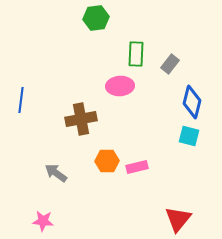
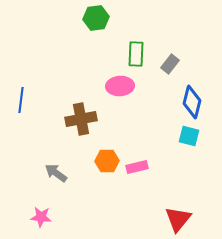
pink star: moved 2 px left, 4 px up
